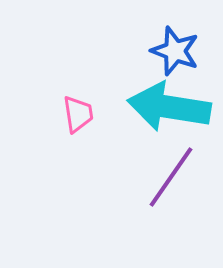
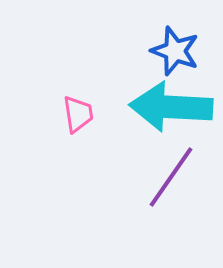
cyan arrow: moved 2 px right; rotated 6 degrees counterclockwise
